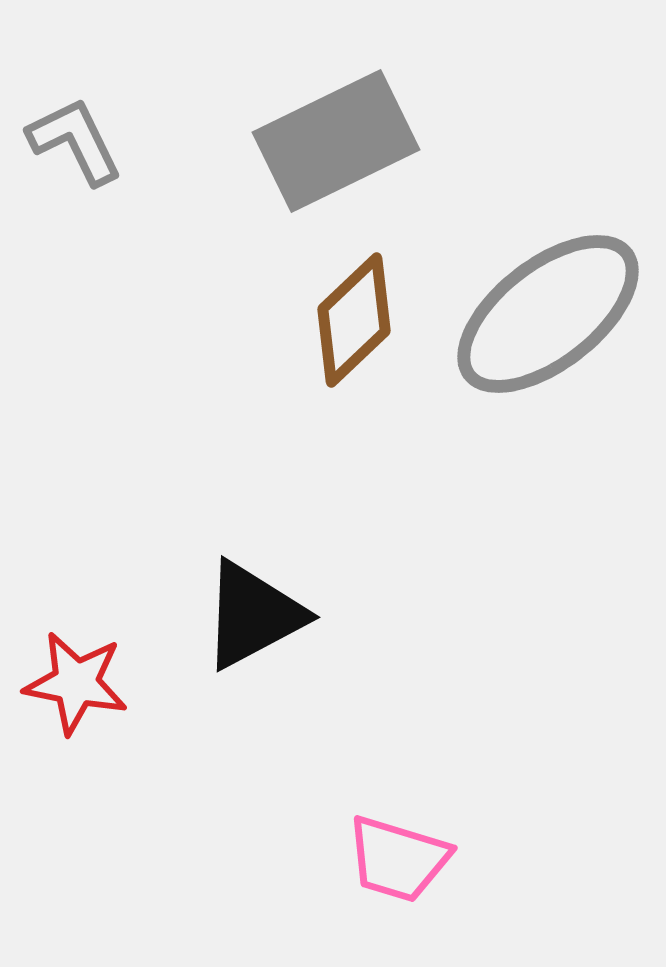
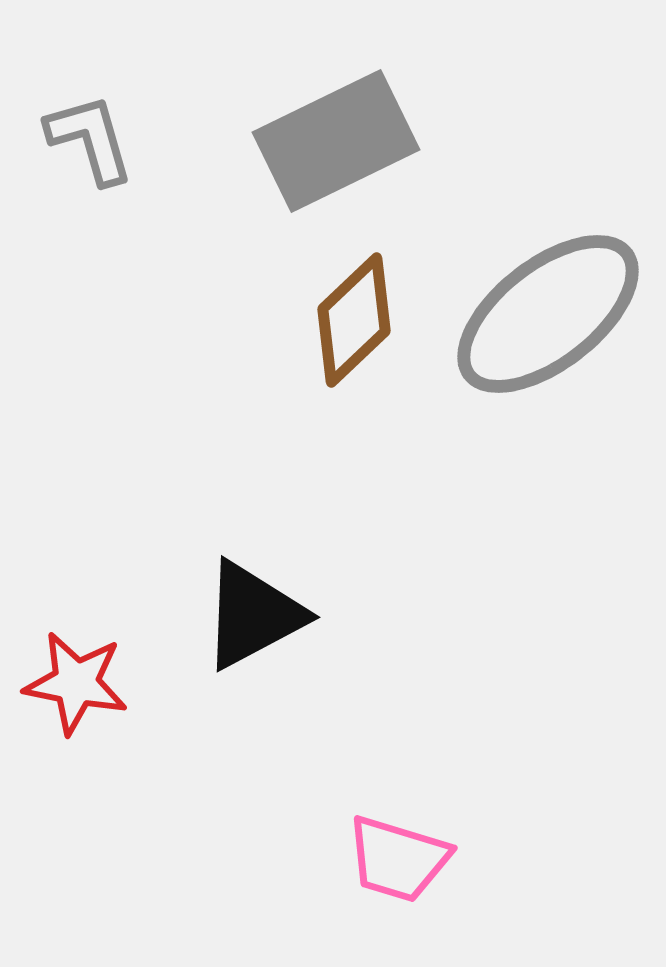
gray L-shape: moved 15 px right, 2 px up; rotated 10 degrees clockwise
